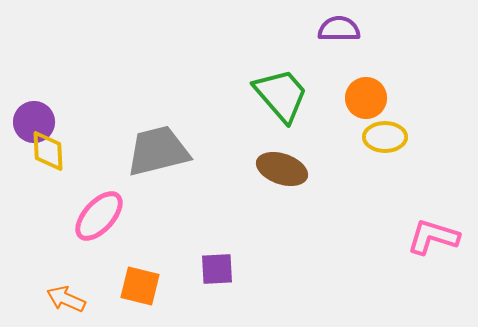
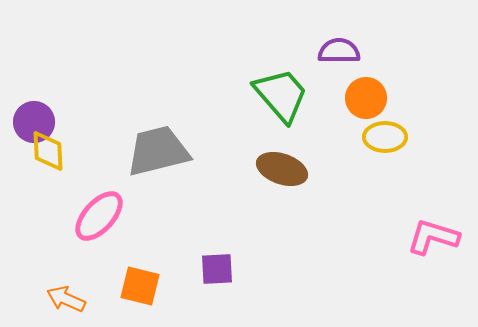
purple semicircle: moved 22 px down
